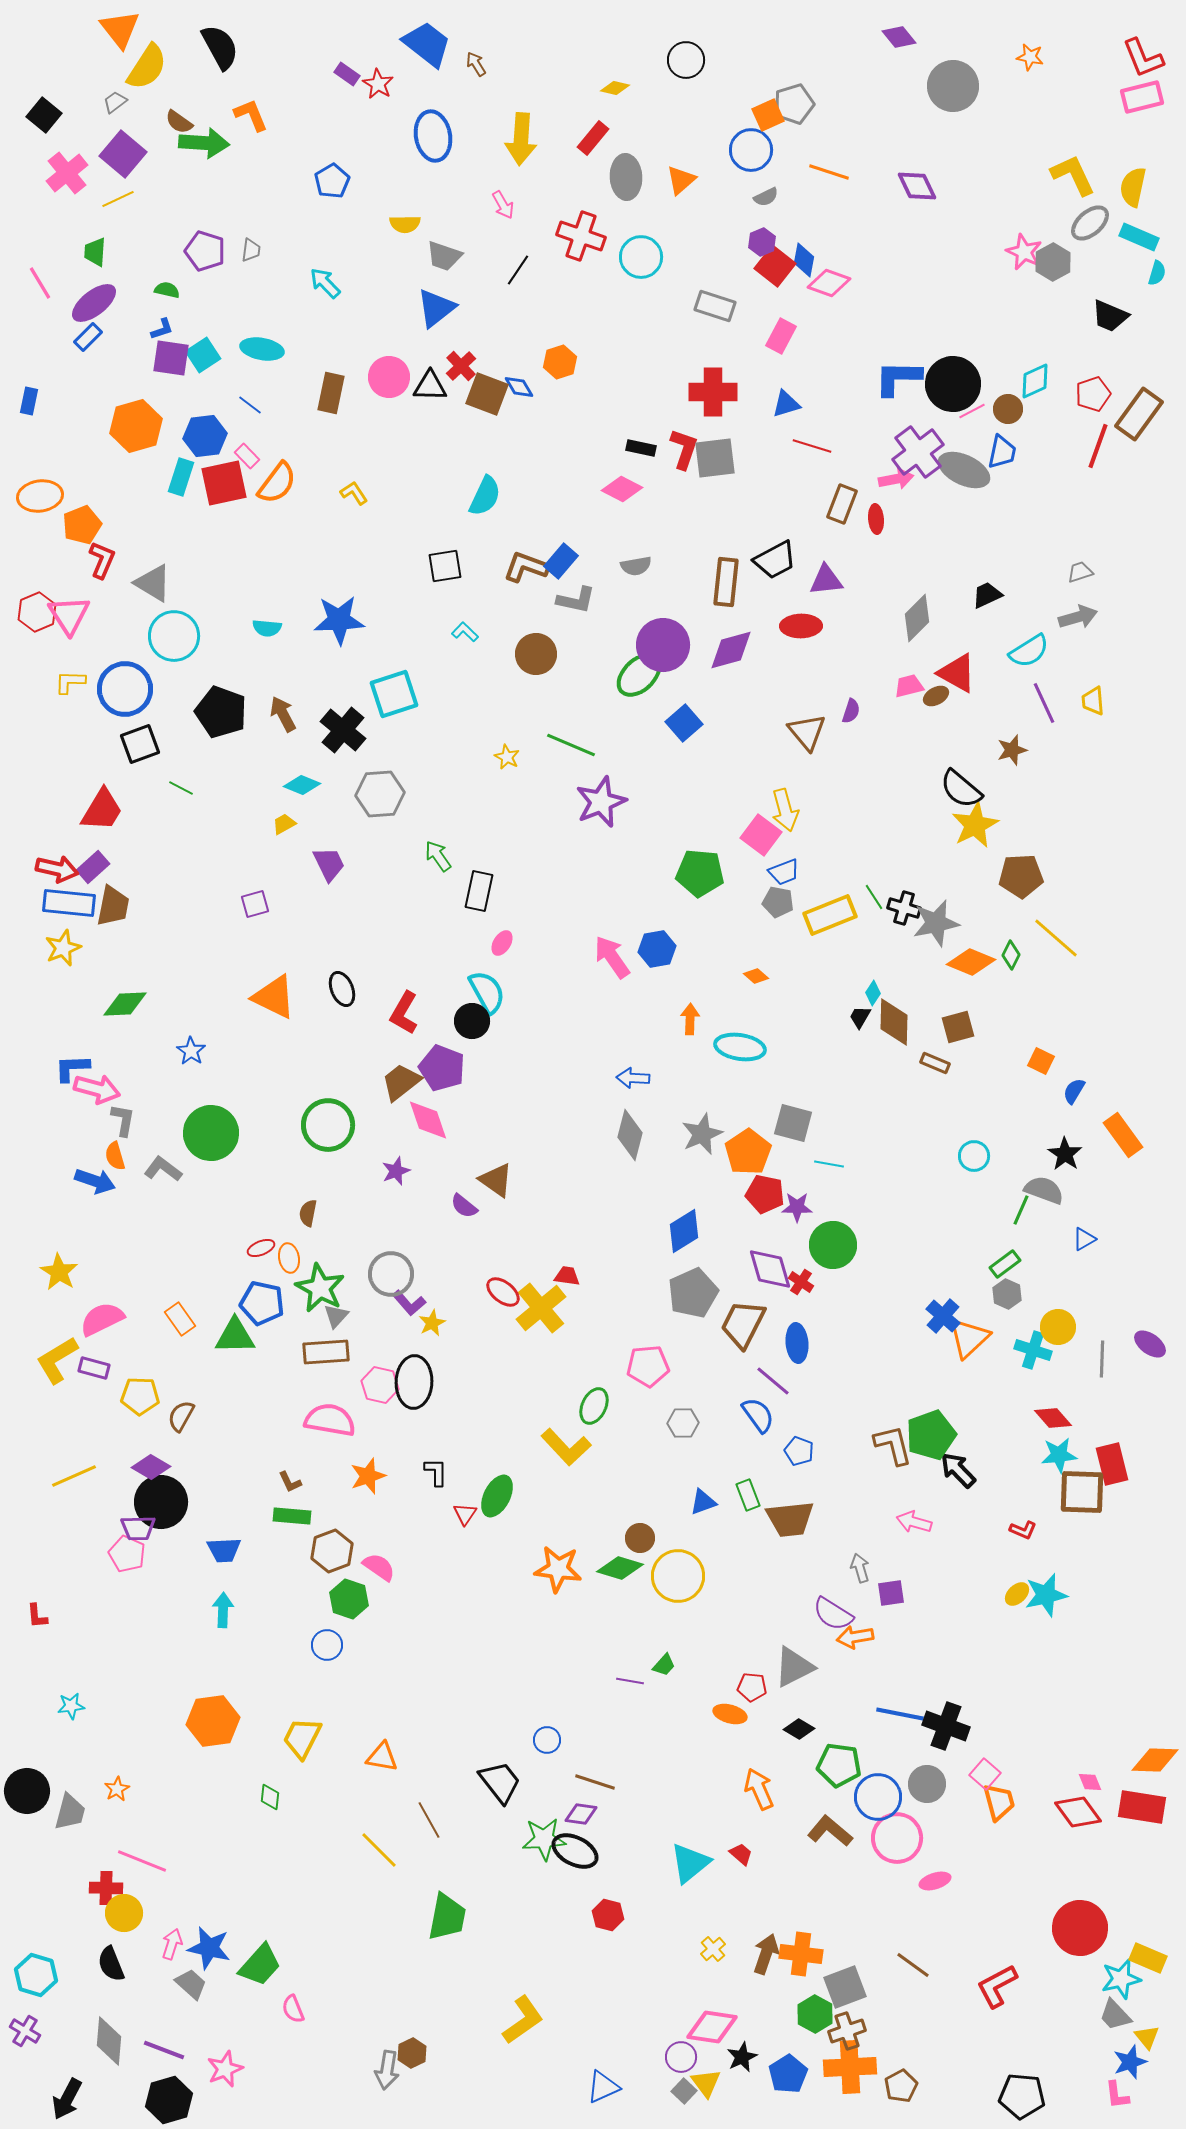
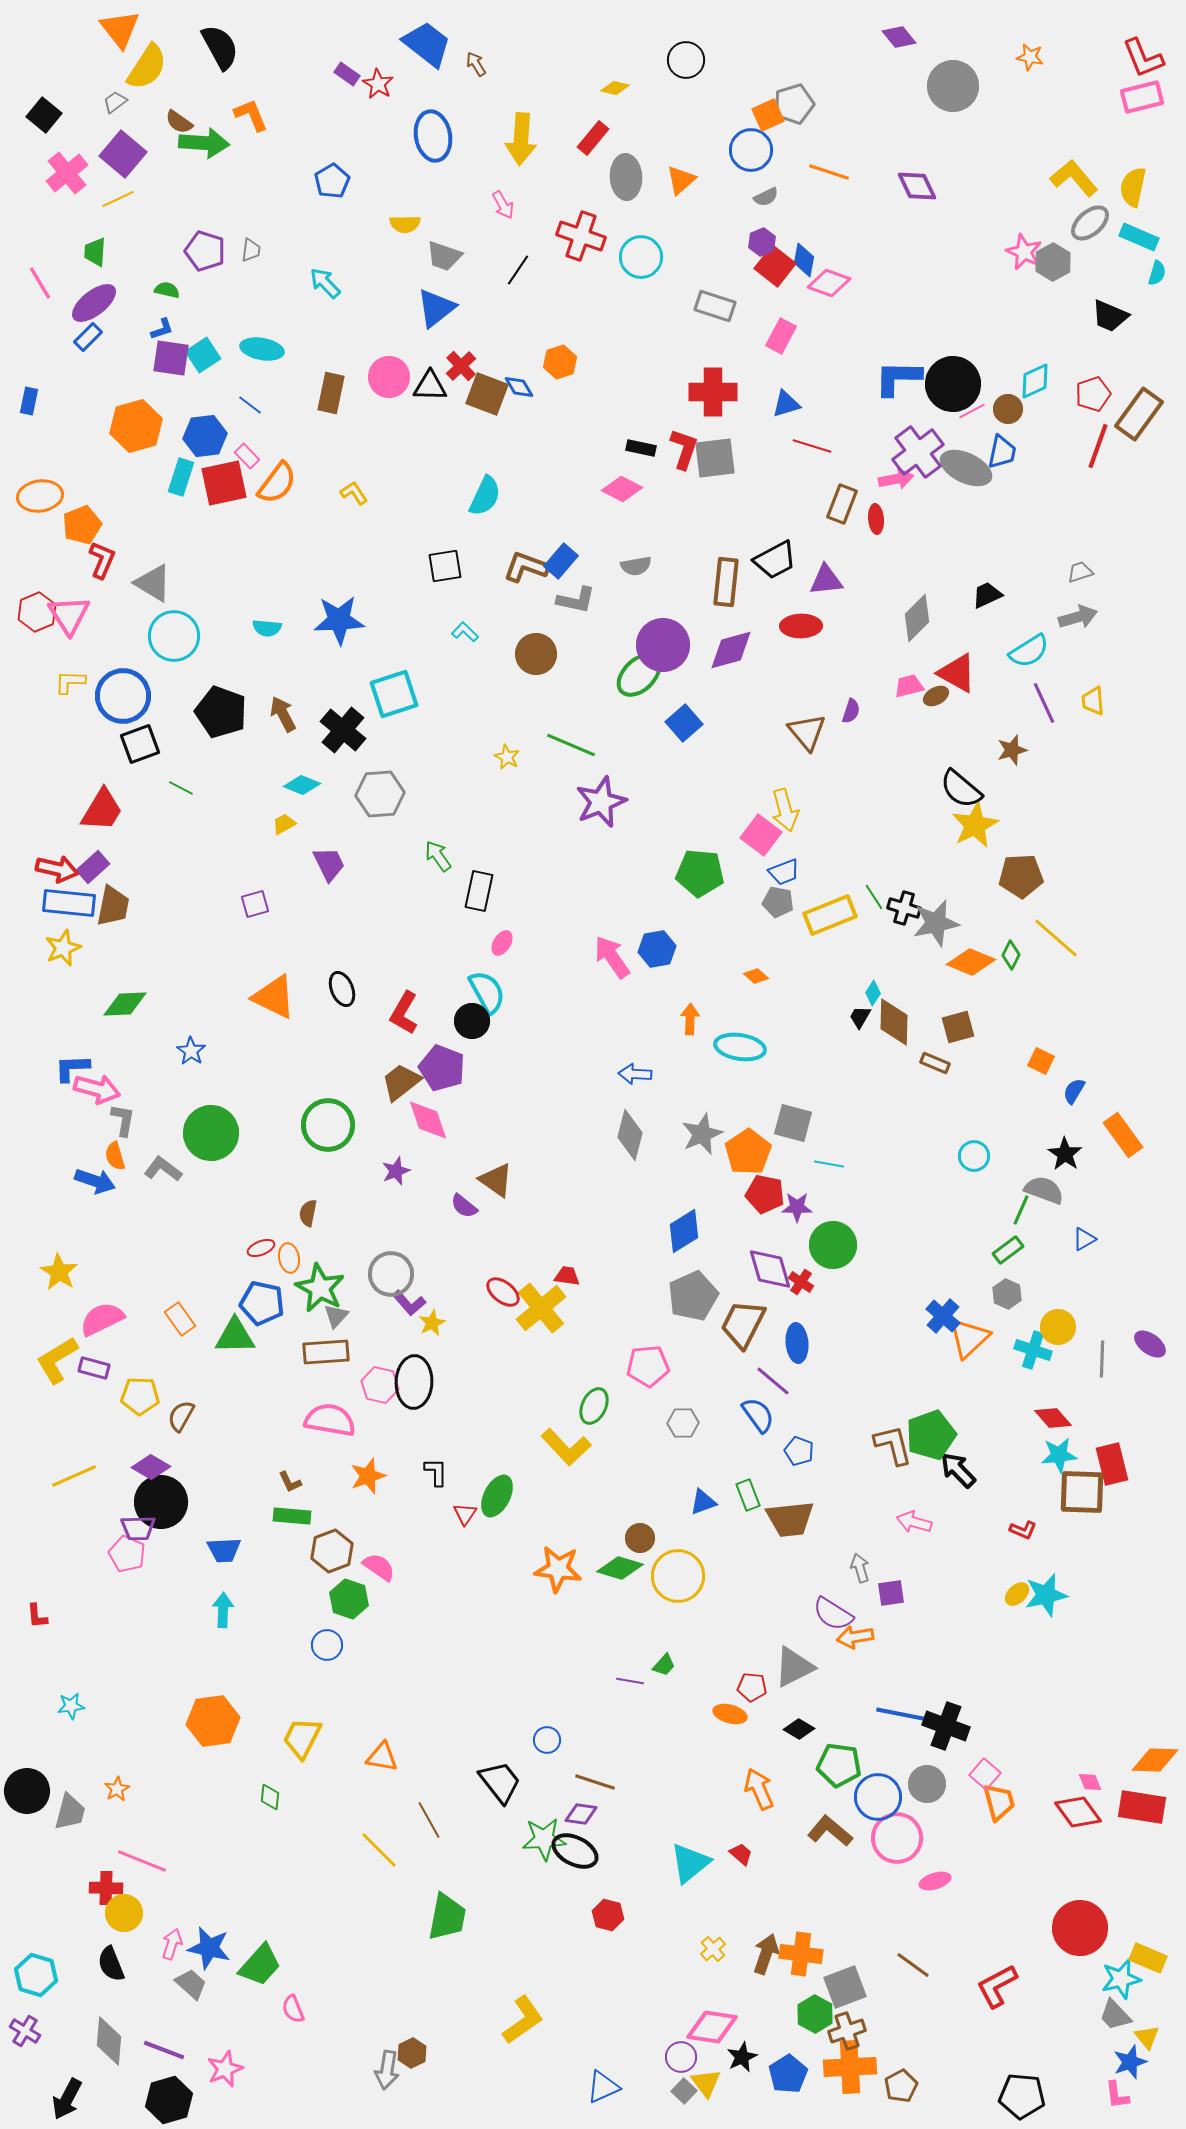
yellow L-shape at (1073, 175): moved 1 px right, 3 px down; rotated 15 degrees counterclockwise
gray ellipse at (964, 470): moved 2 px right, 2 px up
blue circle at (125, 689): moved 2 px left, 7 px down
blue arrow at (633, 1078): moved 2 px right, 4 px up
green rectangle at (1005, 1264): moved 3 px right, 14 px up
gray pentagon at (693, 1293): moved 3 px down
